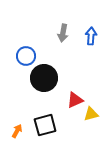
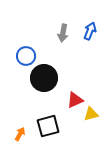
blue arrow: moved 1 px left, 5 px up; rotated 18 degrees clockwise
black square: moved 3 px right, 1 px down
orange arrow: moved 3 px right, 3 px down
